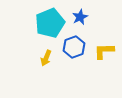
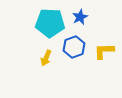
cyan pentagon: rotated 24 degrees clockwise
